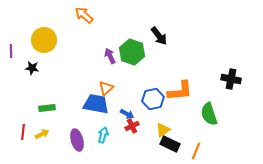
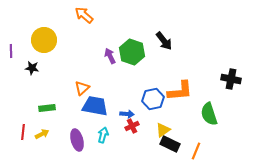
black arrow: moved 5 px right, 5 px down
orange triangle: moved 24 px left
blue trapezoid: moved 1 px left, 2 px down
blue arrow: rotated 24 degrees counterclockwise
